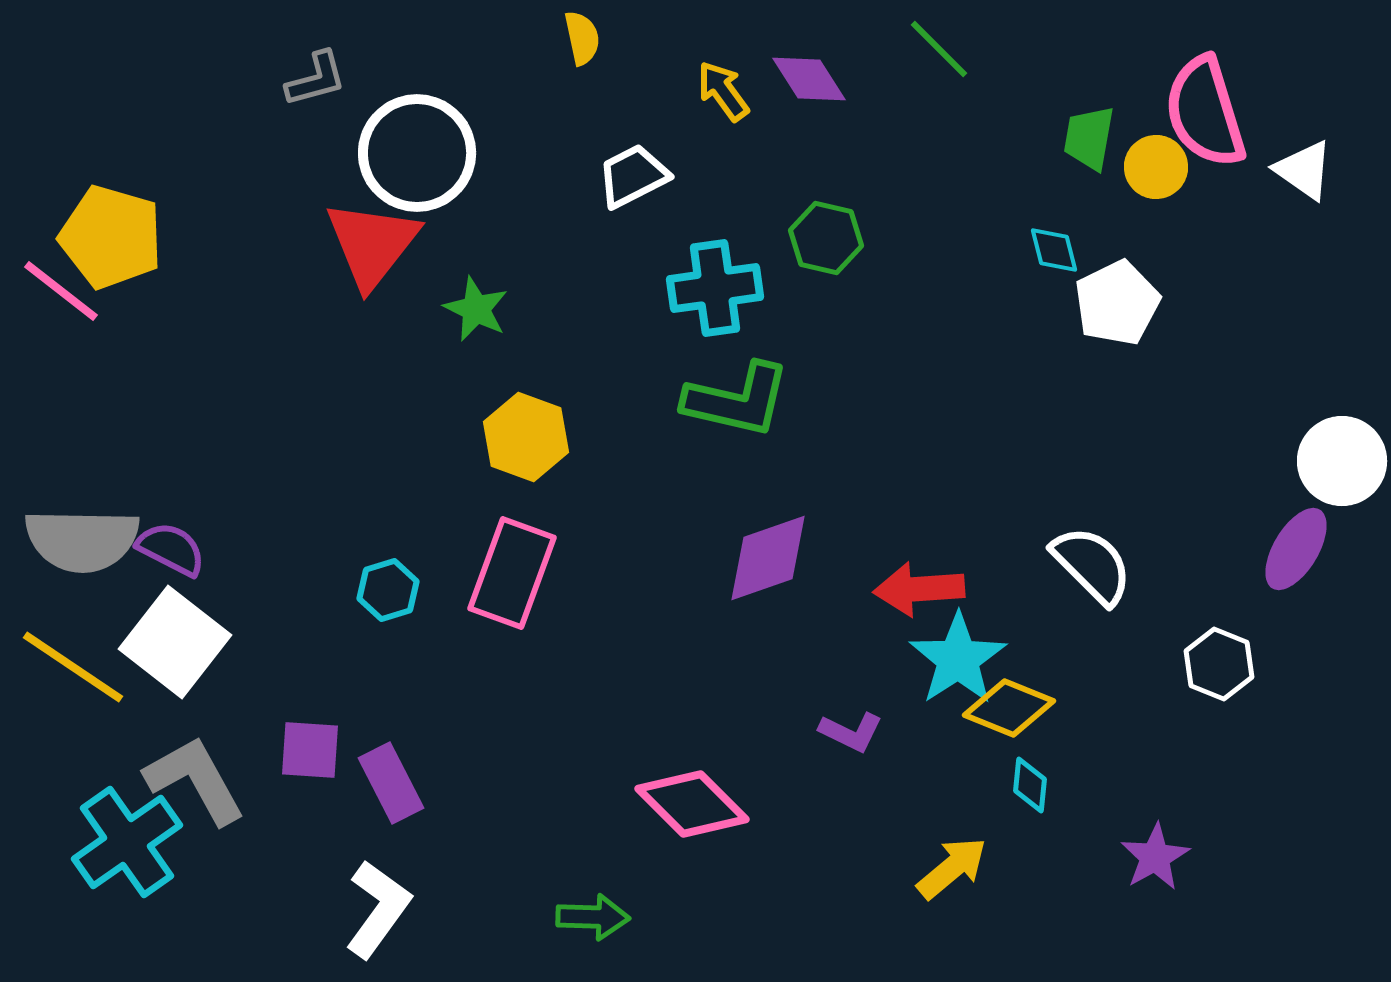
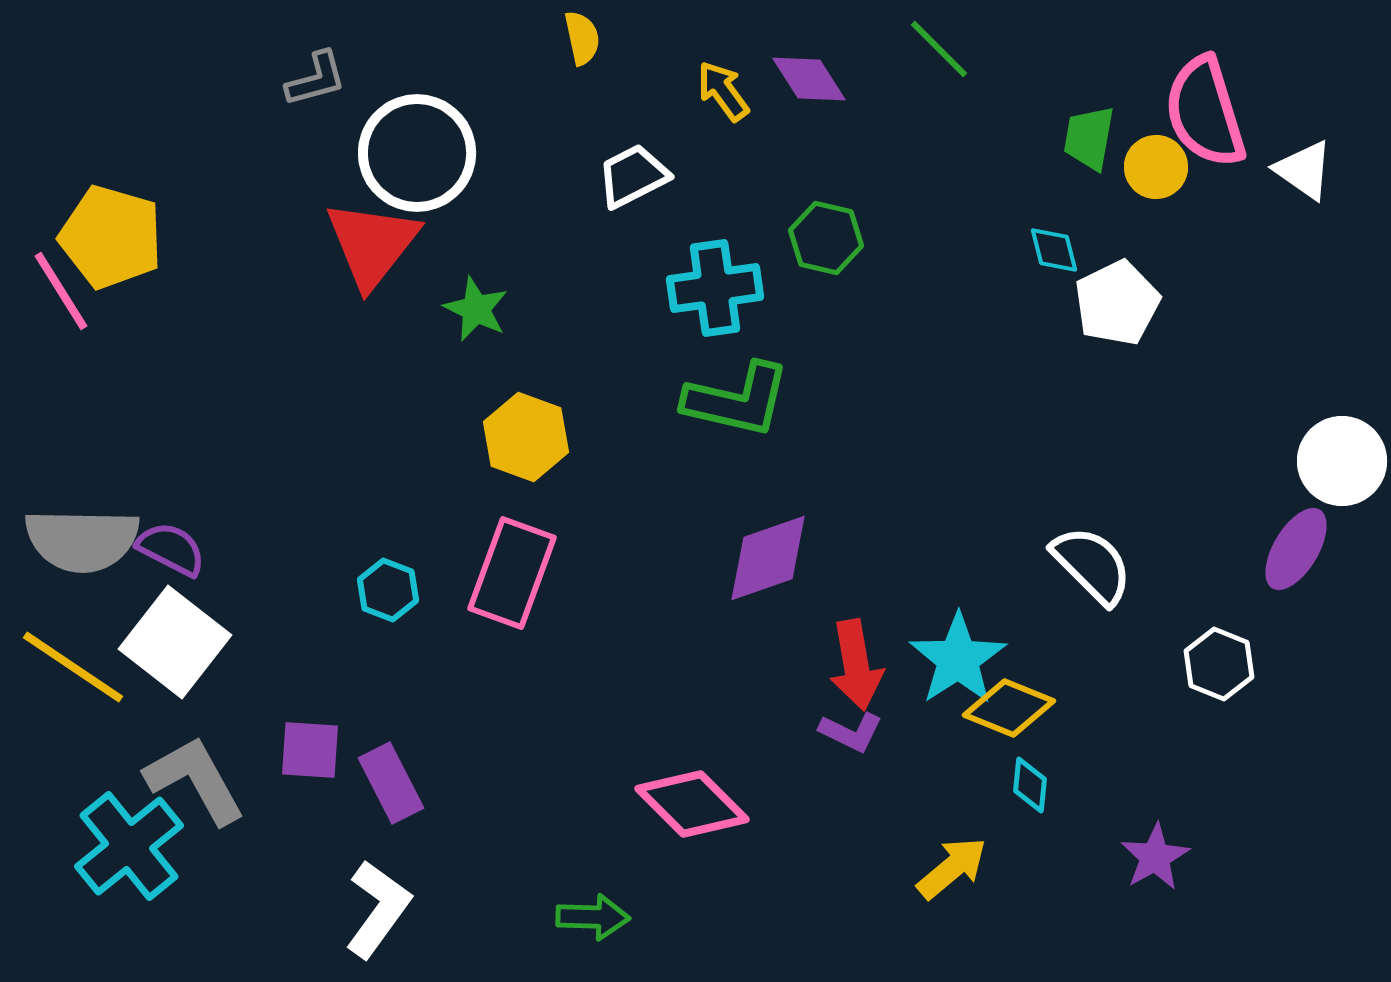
pink line at (61, 291): rotated 20 degrees clockwise
red arrow at (919, 589): moved 63 px left, 76 px down; rotated 96 degrees counterclockwise
cyan hexagon at (388, 590): rotated 22 degrees counterclockwise
cyan cross at (127, 842): moved 2 px right, 4 px down; rotated 4 degrees counterclockwise
